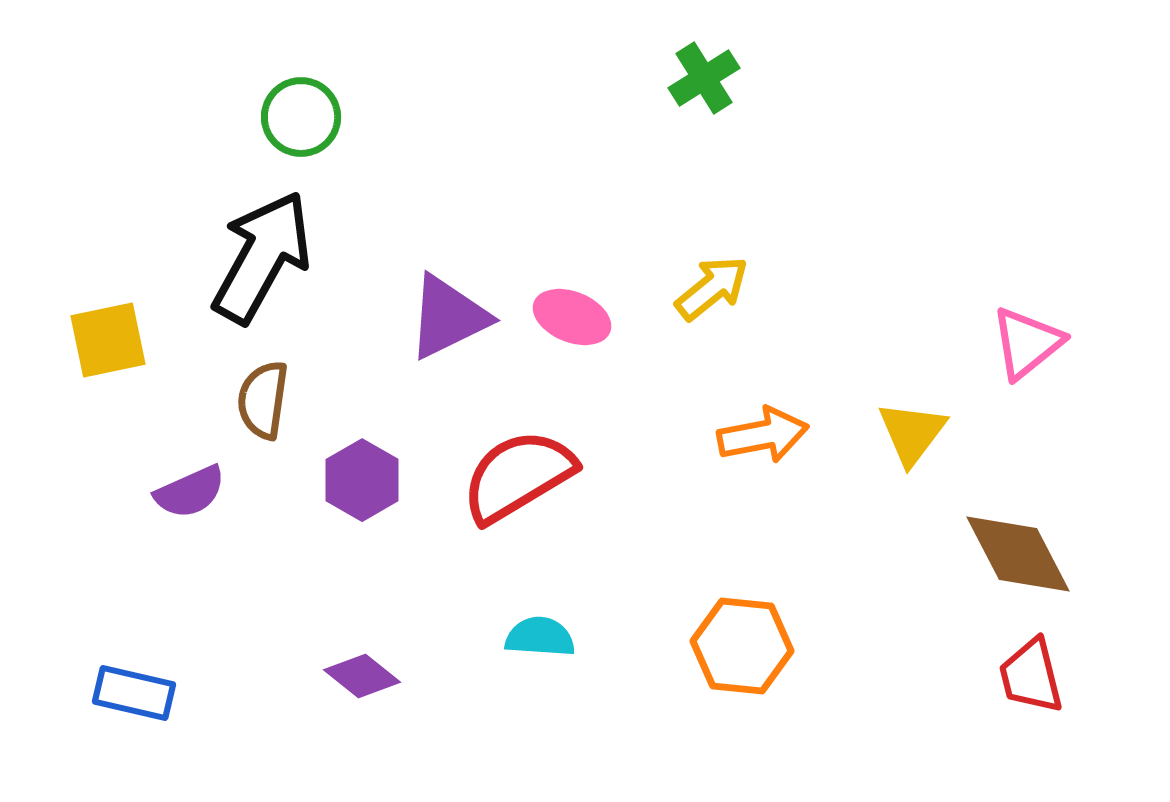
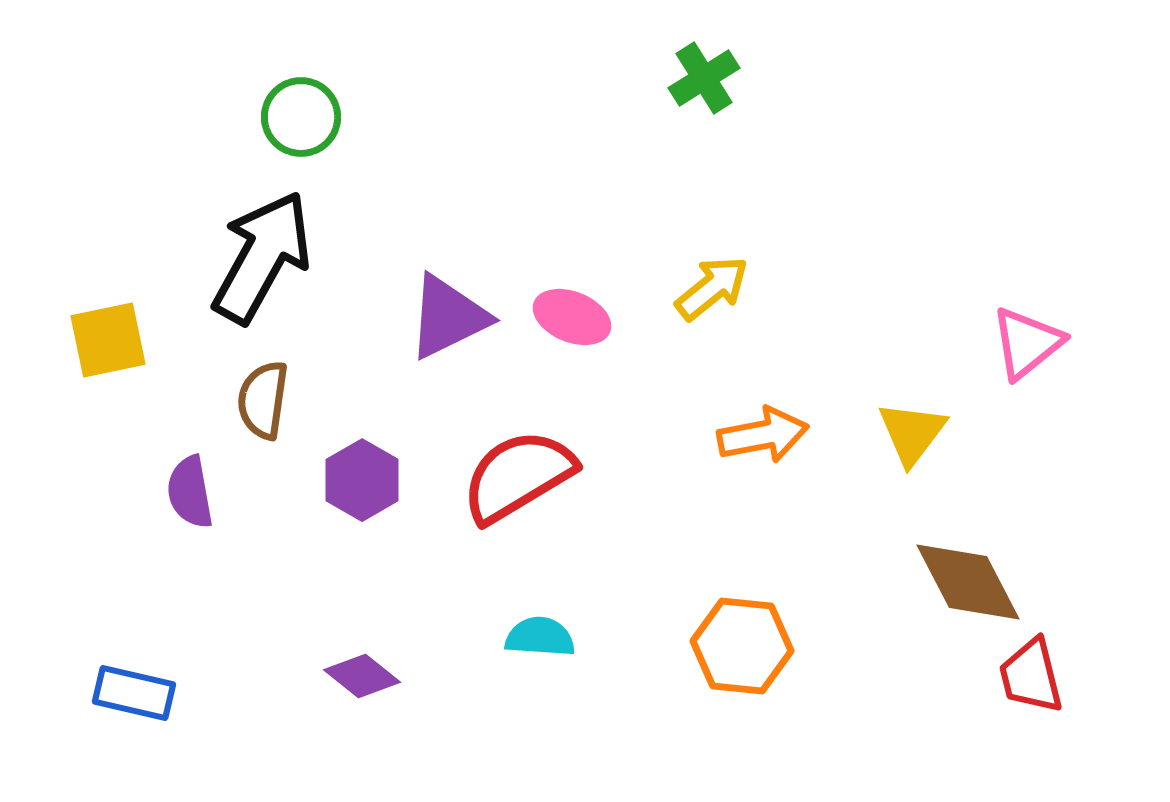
purple semicircle: rotated 104 degrees clockwise
brown diamond: moved 50 px left, 28 px down
